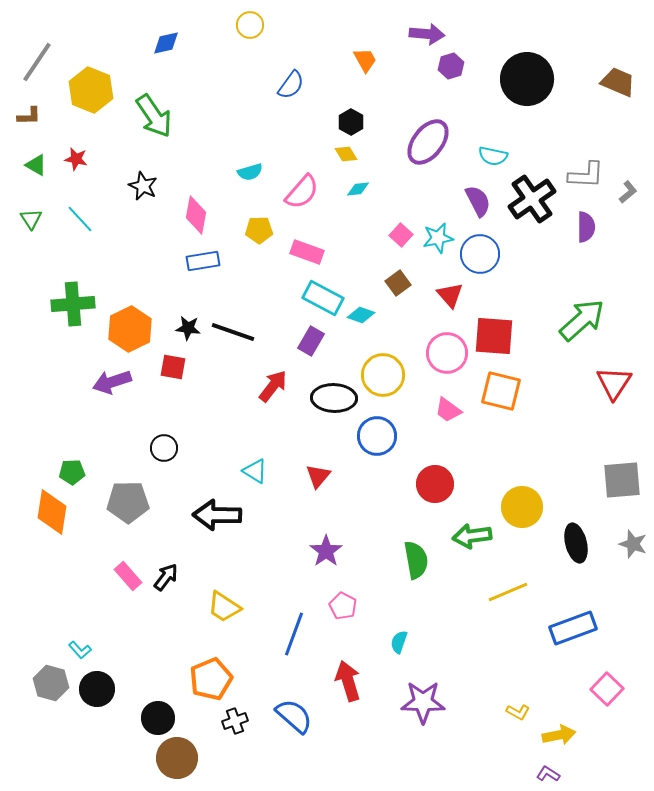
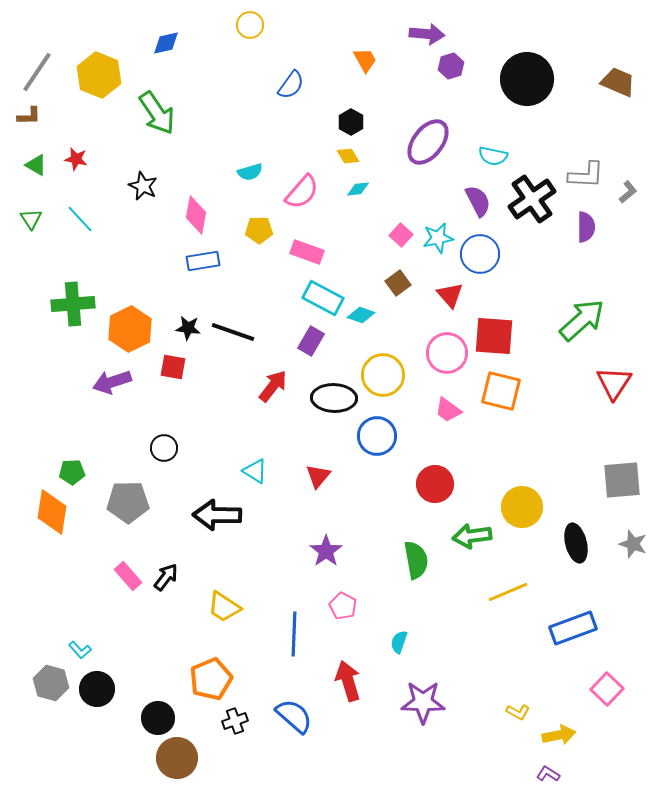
gray line at (37, 62): moved 10 px down
yellow hexagon at (91, 90): moved 8 px right, 15 px up
green arrow at (154, 116): moved 3 px right, 3 px up
yellow diamond at (346, 154): moved 2 px right, 2 px down
blue line at (294, 634): rotated 18 degrees counterclockwise
